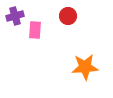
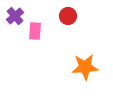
purple cross: rotated 24 degrees counterclockwise
pink rectangle: moved 1 px down
